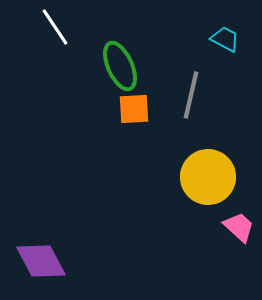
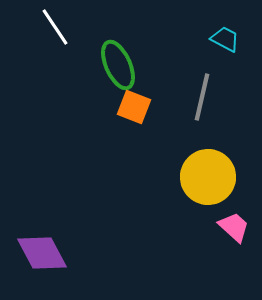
green ellipse: moved 2 px left, 1 px up
gray line: moved 11 px right, 2 px down
orange square: moved 2 px up; rotated 24 degrees clockwise
pink trapezoid: moved 5 px left
purple diamond: moved 1 px right, 8 px up
